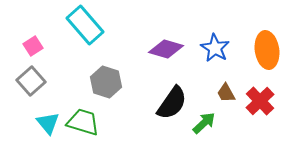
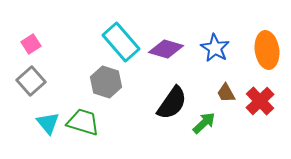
cyan rectangle: moved 36 px right, 17 px down
pink square: moved 2 px left, 2 px up
